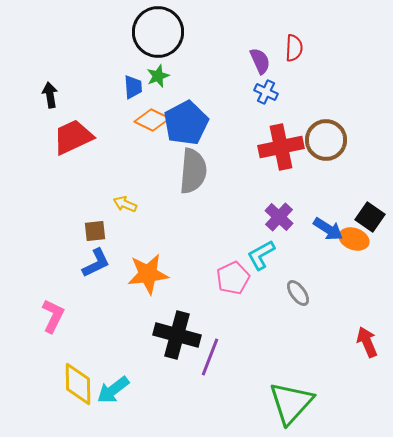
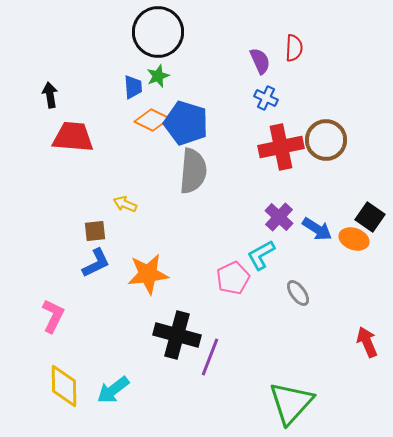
blue cross: moved 6 px down
blue pentagon: rotated 27 degrees counterclockwise
red trapezoid: rotated 30 degrees clockwise
blue arrow: moved 11 px left
yellow diamond: moved 14 px left, 2 px down
